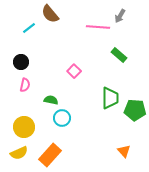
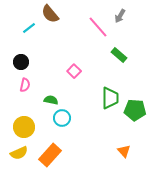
pink line: rotated 45 degrees clockwise
